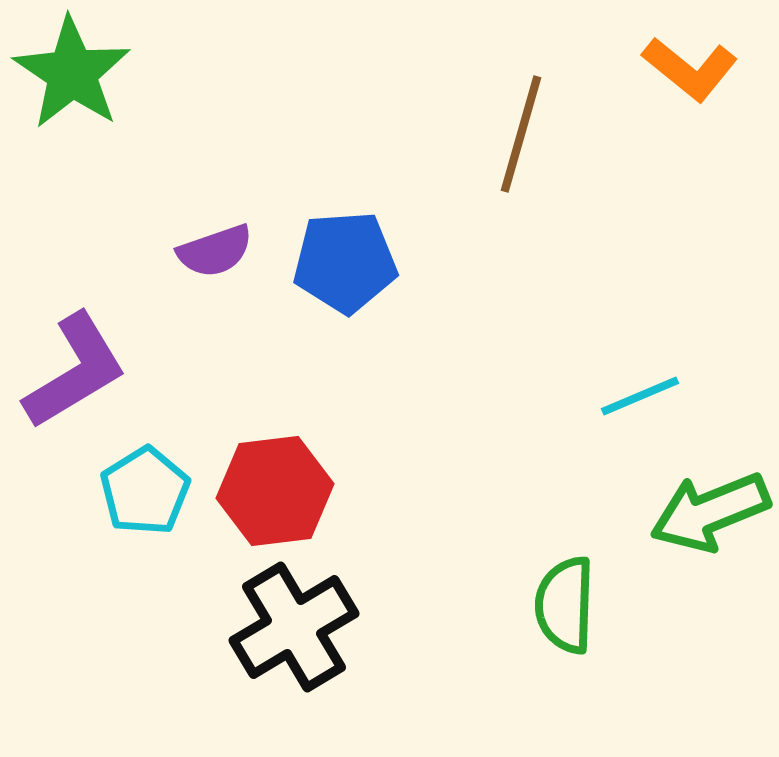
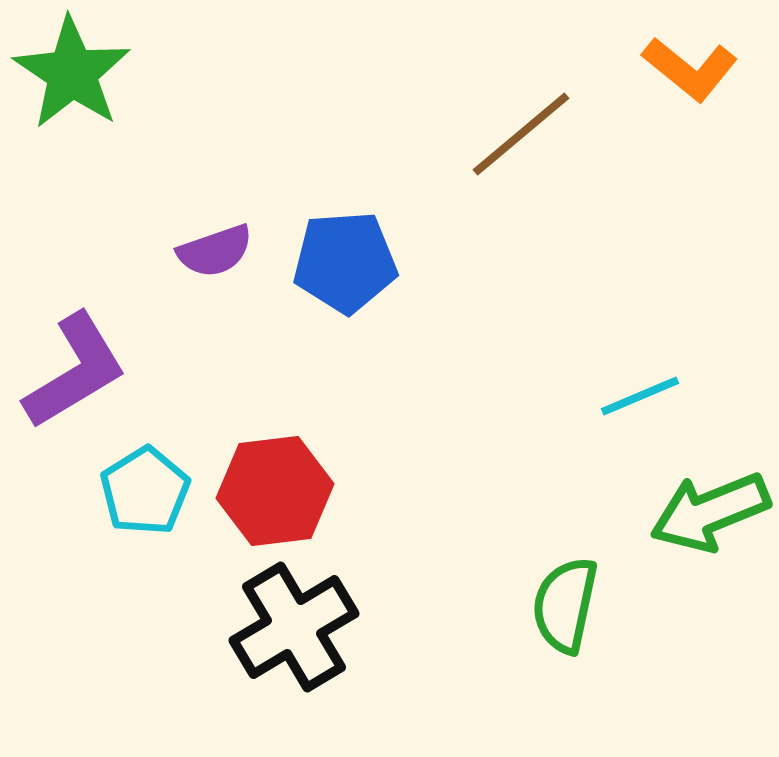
brown line: rotated 34 degrees clockwise
green semicircle: rotated 10 degrees clockwise
